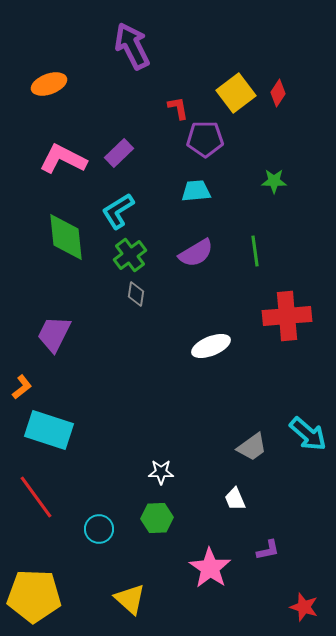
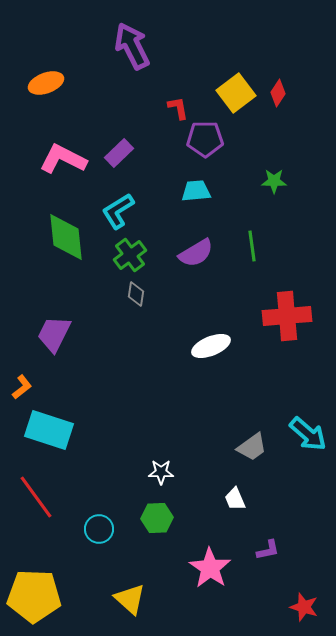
orange ellipse: moved 3 px left, 1 px up
green line: moved 3 px left, 5 px up
